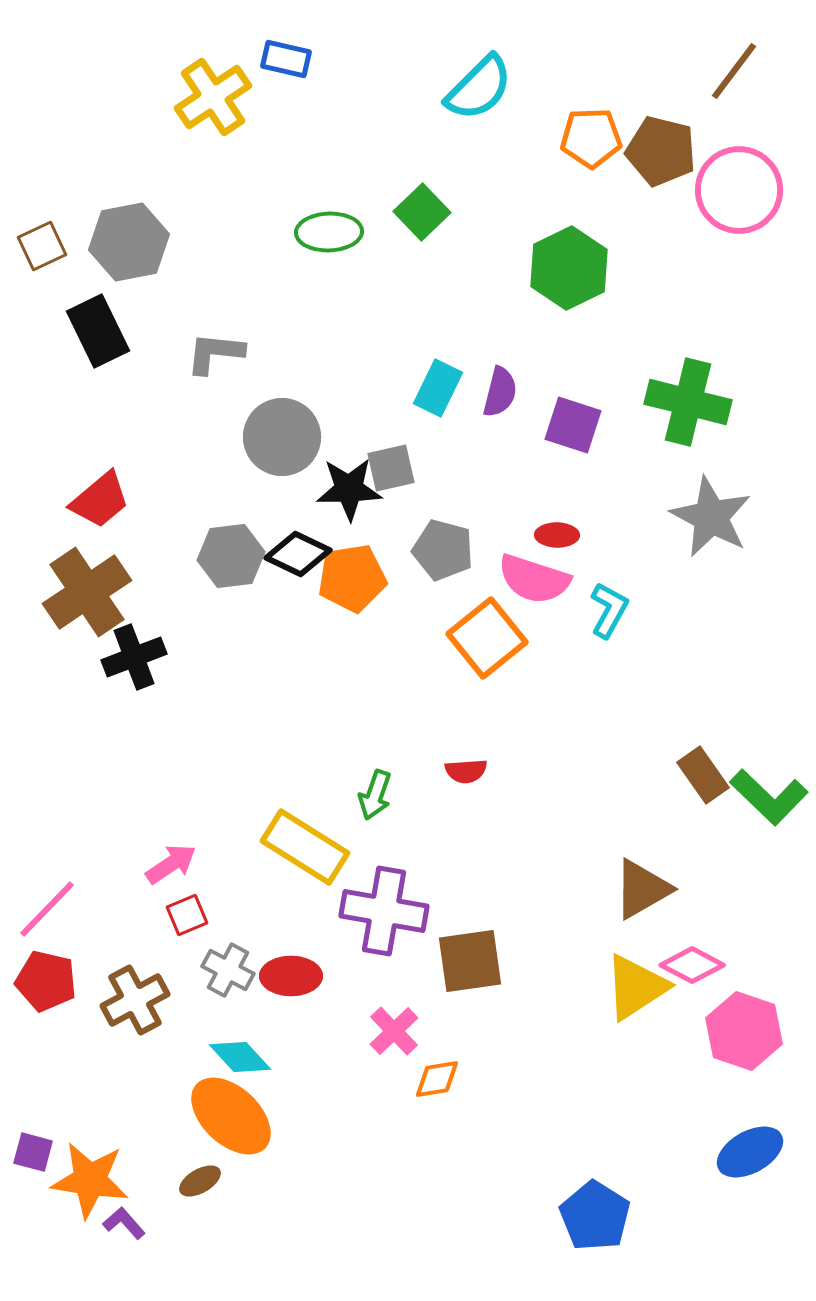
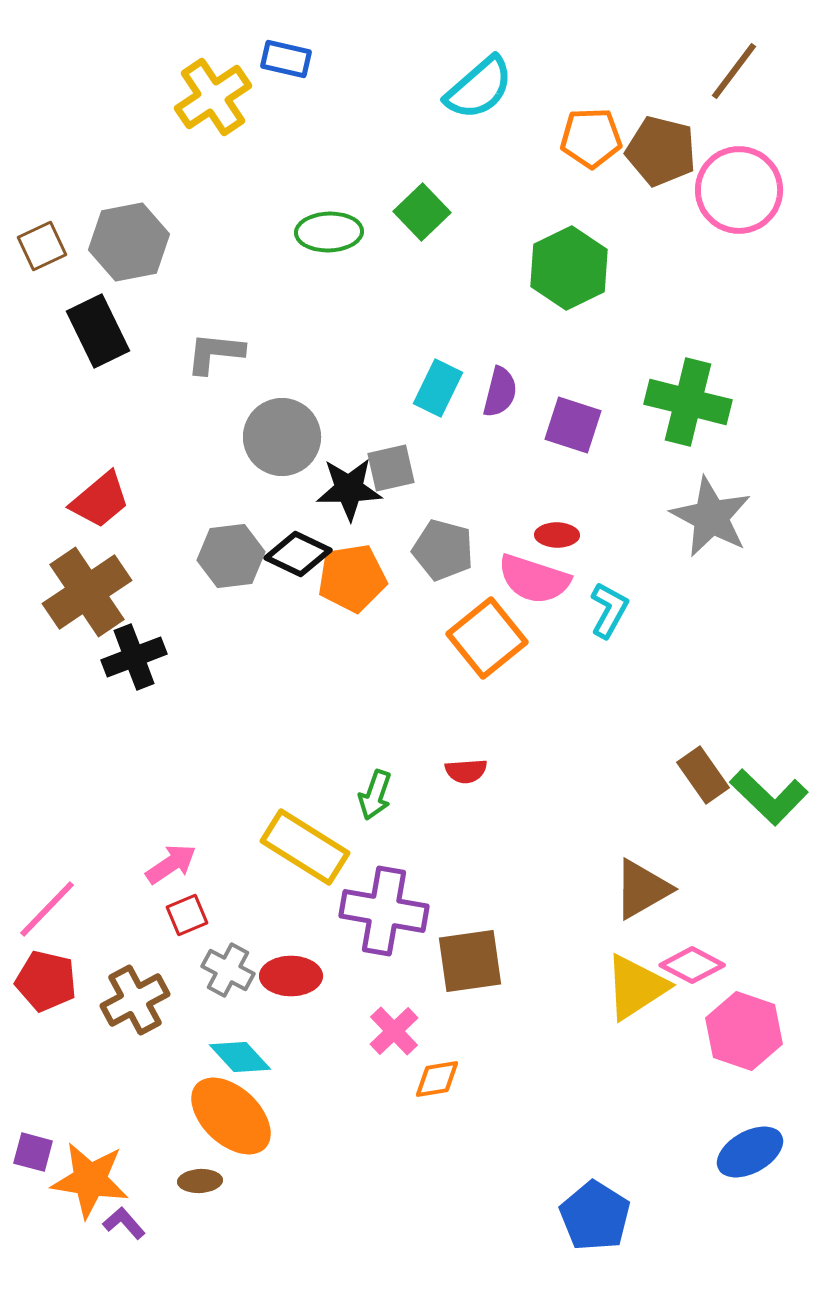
cyan semicircle at (479, 88): rotated 4 degrees clockwise
brown ellipse at (200, 1181): rotated 27 degrees clockwise
